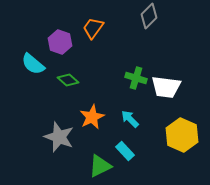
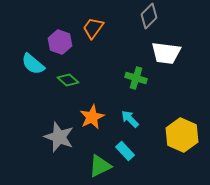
white trapezoid: moved 34 px up
